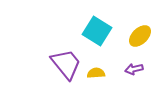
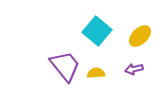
cyan square: rotated 8 degrees clockwise
purple trapezoid: moved 1 px left, 2 px down
